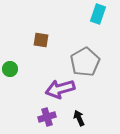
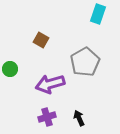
brown square: rotated 21 degrees clockwise
purple arrow: moved 10 px left, 5 px up
